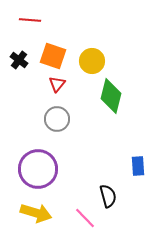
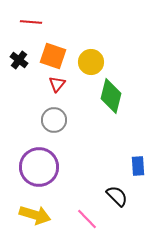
red line: moved 1 px right, 2 px down
yellow circle: moved 1 px left, 1 px down
gray circle: moved 3 px left, 1 px down
purple circle: moved 1 px right, 2 px up
black semicircle: moved 9 px right; rotated 30 degrees counterclockwise
yellow arrow: moved 1 px left, 2 px down
pink line: moved 2 px right, 1 px down
